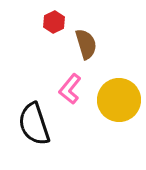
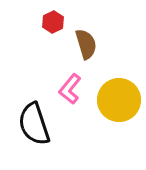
red hexagon: moved 1 px left
